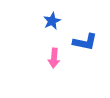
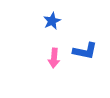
blue L-shape: moved 9 px down
